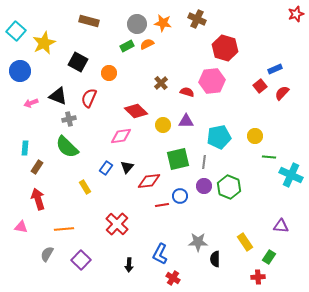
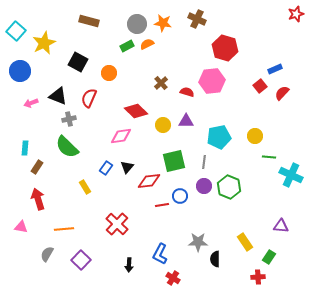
green square at (178, 159): moved 4 px left, 2 px down
